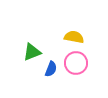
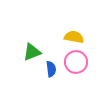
pink circle: moved 1 px up
blue semicircle: rotated 28 degrees counterclockwise
